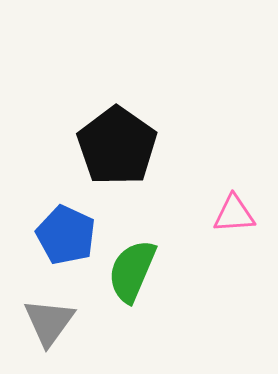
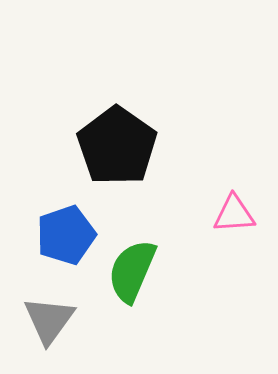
blue pentagon: rotated 28 degrees clockwise
gray triangle: moved 2 px up
